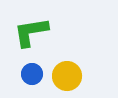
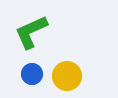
green L-shape: rotated 15 degrees counterclockwise
